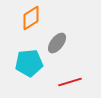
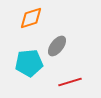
orange diamond: rotated 15 degrees clockwise
gray ellipse: moved 3 px down
